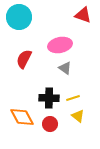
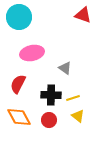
pink ellipse: moved 28 px left, 8 px down
red semicircle: moved 6 px left, 25 px down
black cross: moved 2 px right, 3 px up
orange diamond: moved 3 px left
red circle: moved 1 px left, 4 px up
